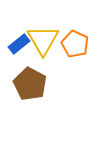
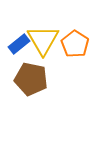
orange pentagon: rotated 8 degrees clockwise
brown pentagon: moved 1 px right, 5 px up; rotated 16 degrees counterclockwise
